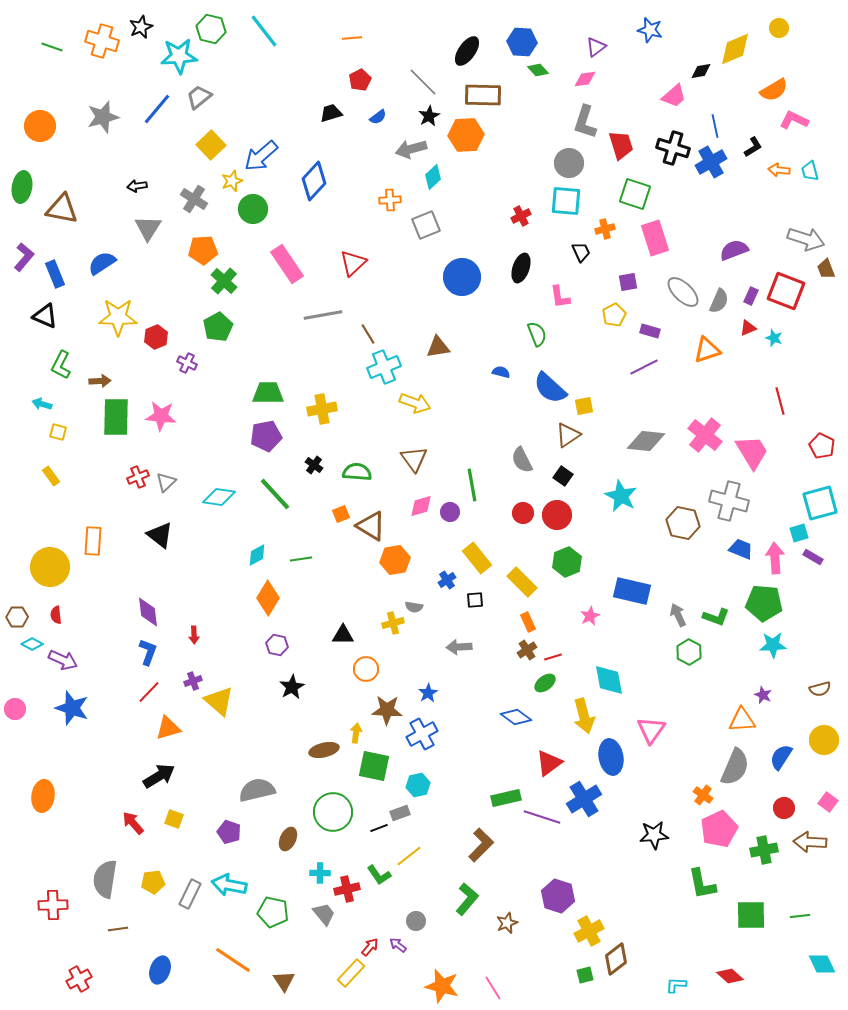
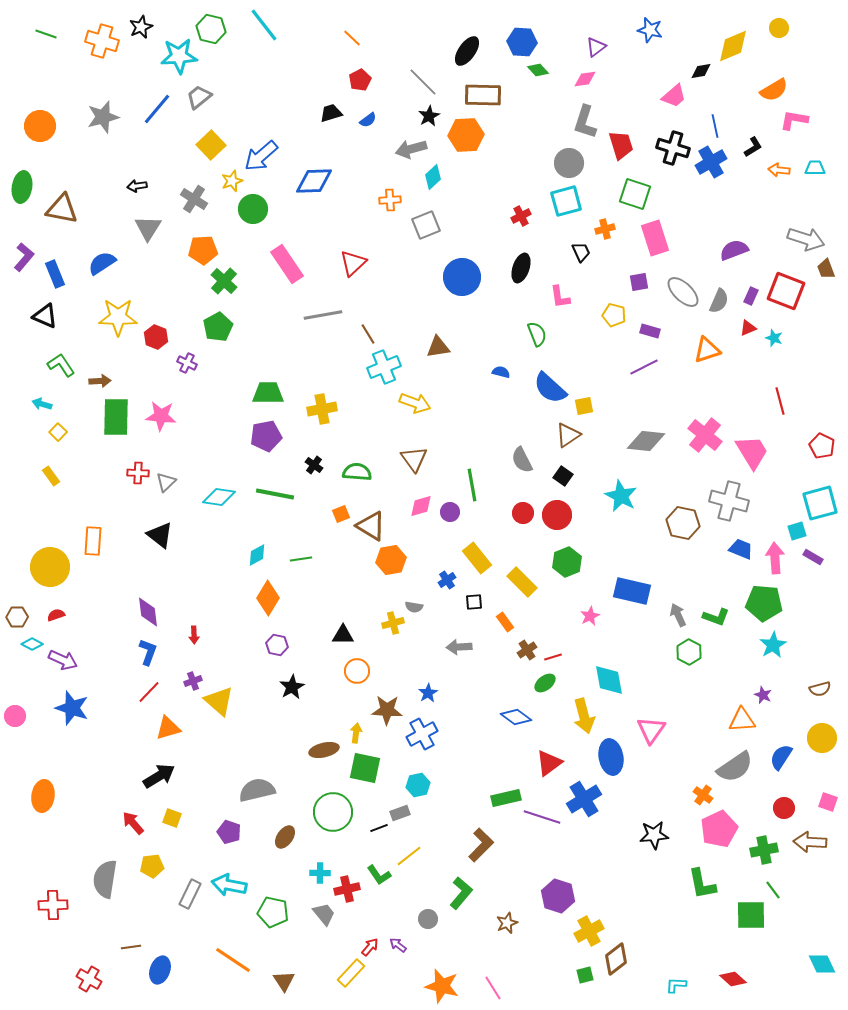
cyan line at (264, 31): moved 6 px up
orange line at (352, 38): rotated 48 degrees clockwise
green line at (52, 47): moved 6 px left, 13 px up
yellow diamond at (735, 49): moved 2 px left, 3 px up
blue semicircle at (378, 117): moved 10 px left, 3 px down
pink L-shape at (794, 120): rotated 16 degrees counterclockwise
cyan trapezoid at (810, 171): moved 5 px right, 3 px up; rotated 105 degrees clockwise
blue diamond at (314, 181): rotated 45 degrees clockwise
cyan square at (566, 201): rotated 20 degrees counterclockwise
purple square at (628, 282): moved 11 px right
yellow pentagon at (614, 315): rotated 30 degrees counterclockwise
red hexagon at (156, 337): rotated 15 degrees counterclockwise
green L-shape at (61, 365): rotated 120 degrees clockwise
yellow square at (58, 432): rotated 30 degrees clockwise
red cross at (138, 477): moved 4 px up; rotated 25 degrees clockwise
green line at (275, 494): rotated 36 degrees counterclockwise
cyan square at (799, 533): moved 2 px left, 2 px up
orange hexagon at (395, 560): moved 4 px left
black square at (475, 600): moved 1 px left, 2 px down
red semicircle at (56, 615): rotated 78 degrees clockwise
orange rectangle at (528, 622): moved 23 px left; rotated 12 degrees counterclockwise
cyan star at (773, 645): rotated 28 degrees counterclockwise
orange circle at (366, 669): moved 9 px left, 2 px down
pink circle at (15, 709): moved 7 px down
yellow circle at (824, 740): moved 2 px left, 2 px up
green square at (374, 766): moved 9 px left, 2 px down
gray semicircle at (735, 767): rotated 33 degrees clockwise
pink square at (828, 802): rotated 18 degrees counterclockwise
yellow square at (174, 819): moved 2 px left, 1 px up
brown ellipse at (288, 839): moved 3 px left, 2 px up; rotated 10 degrees clockwise
yellow pentagon at (153, 882): moved 1 px left, 16 px up
green L-shape at (467, 899): moved 6 px left, 6 px up
green line at (800, 916): moved 27 px left, 26 px up; rotated 60 degrees clockwise
gray circle at (416, 921): moved 12 px right, 2 px up
brown line at (118, 929): moved 13 px right, 18 px down
red diamond at (730, 976): moved 3 px right, 3 px down
red cross at (79, 979): moved 10 px right; rotated 30 degrees counterclockwise
